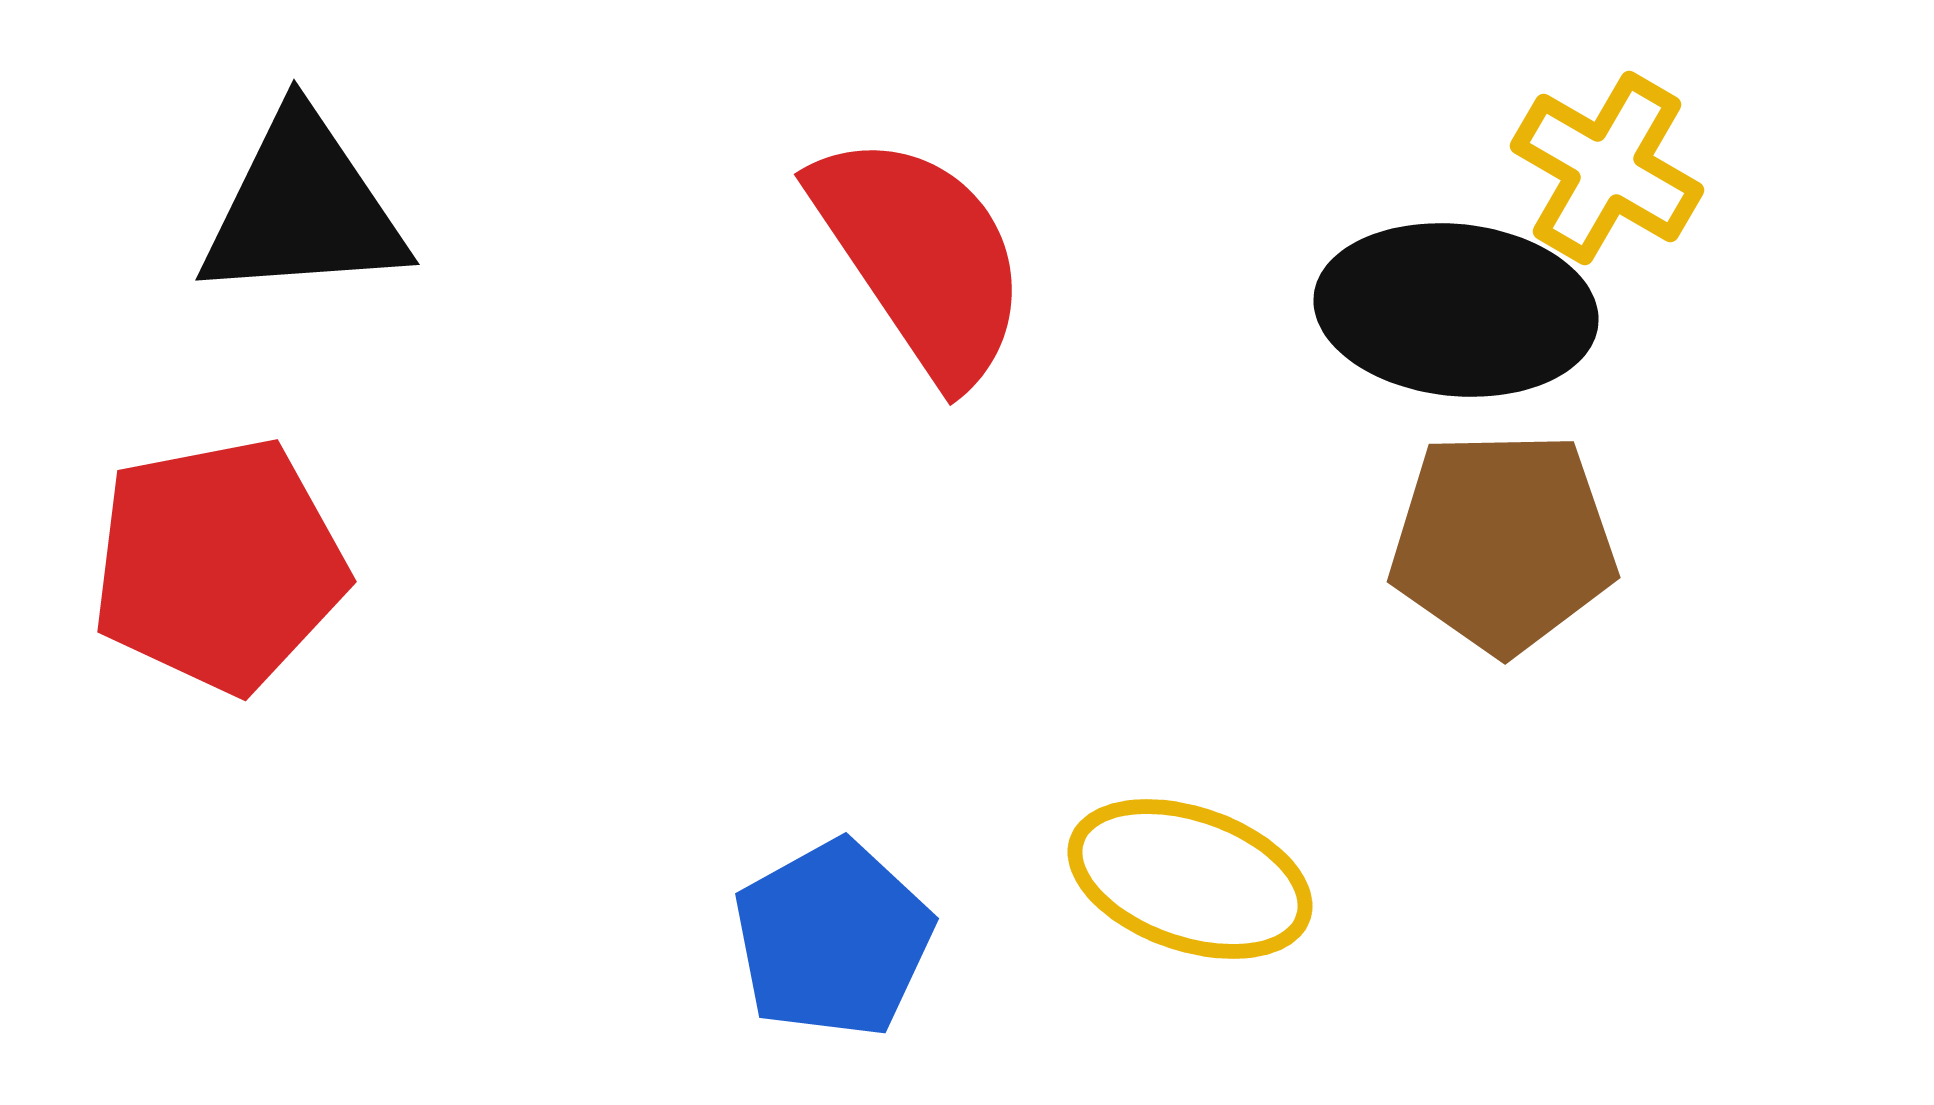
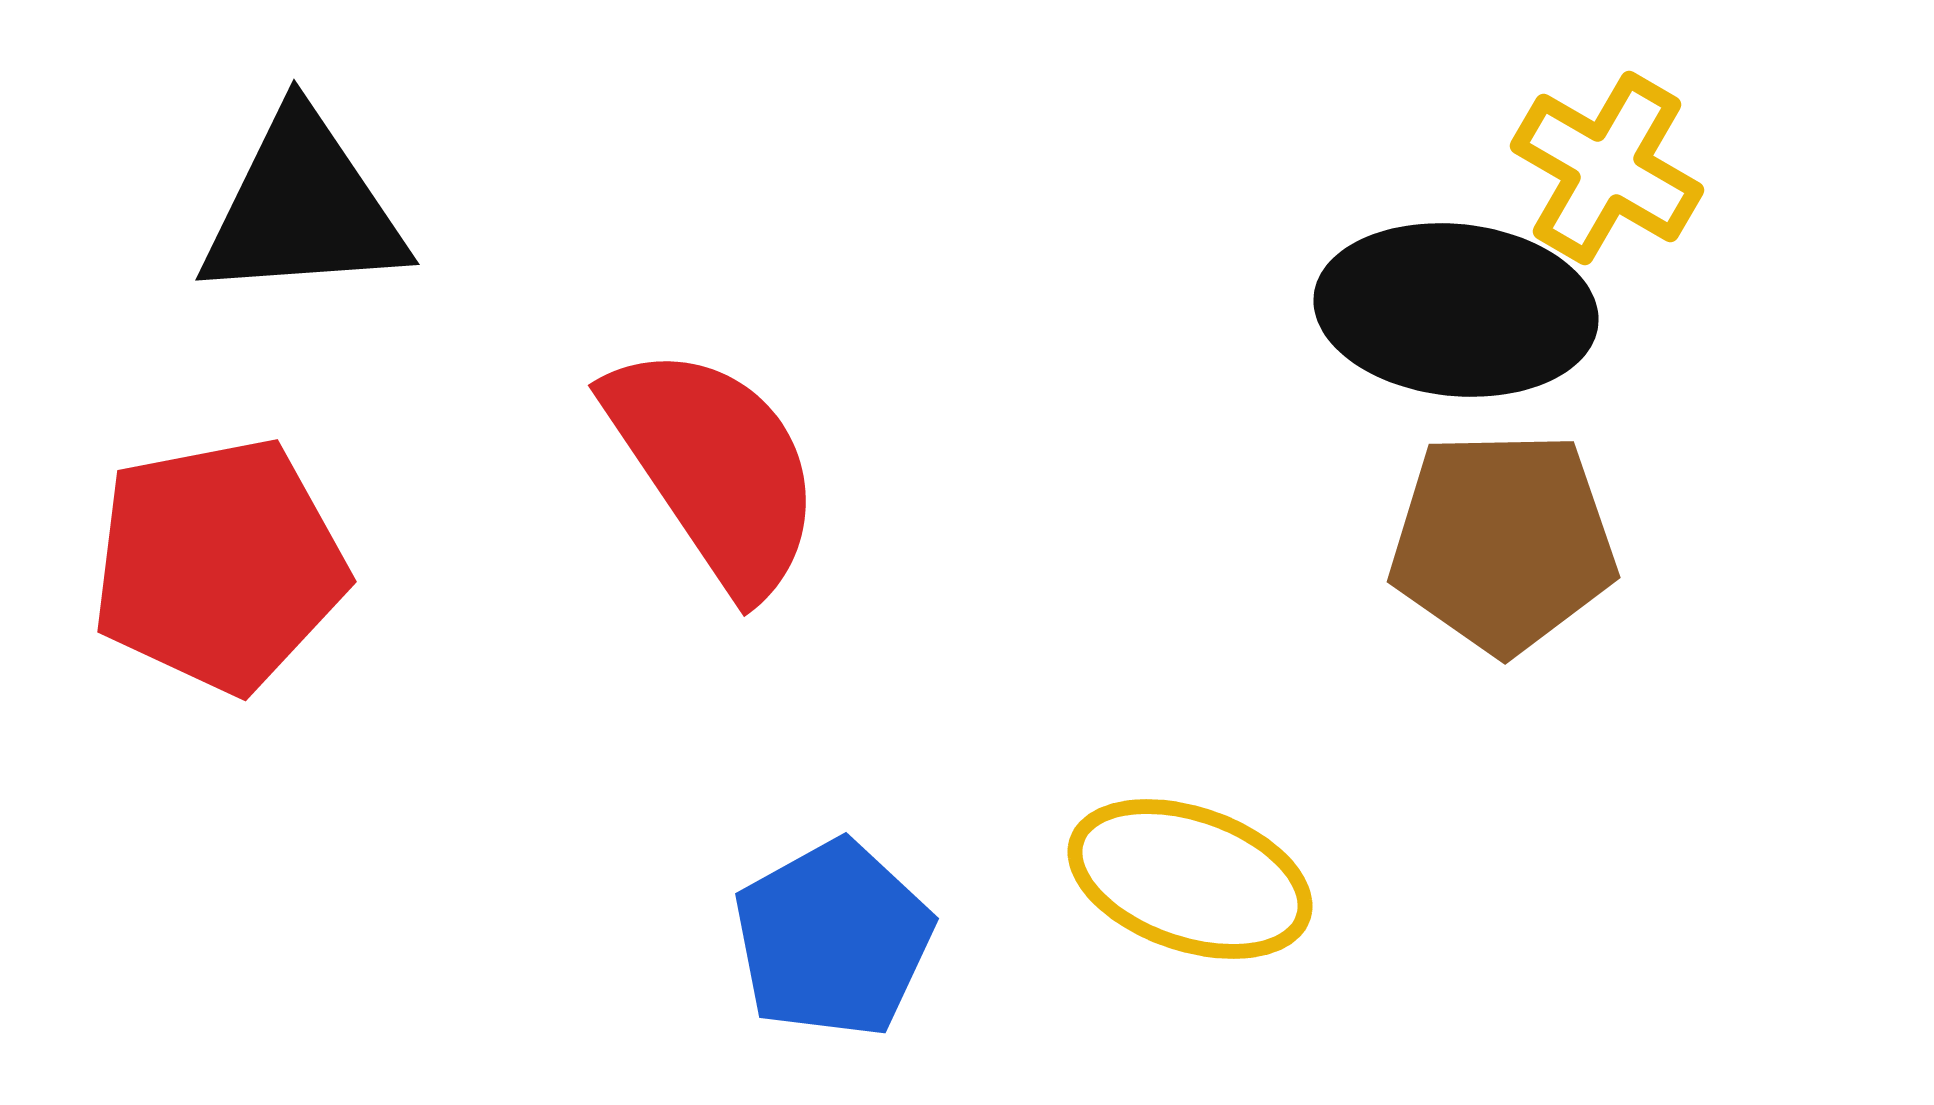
red semicircle: moved 206 px left, 211 px down
